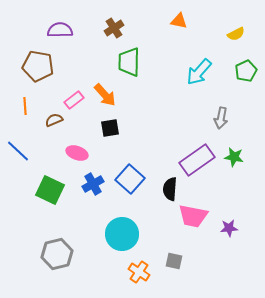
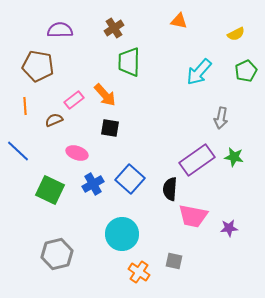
black square: rotated 18 degrees clockwise
